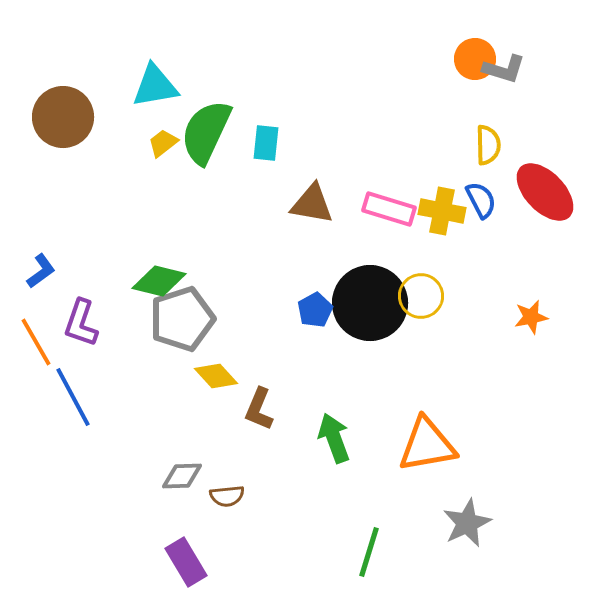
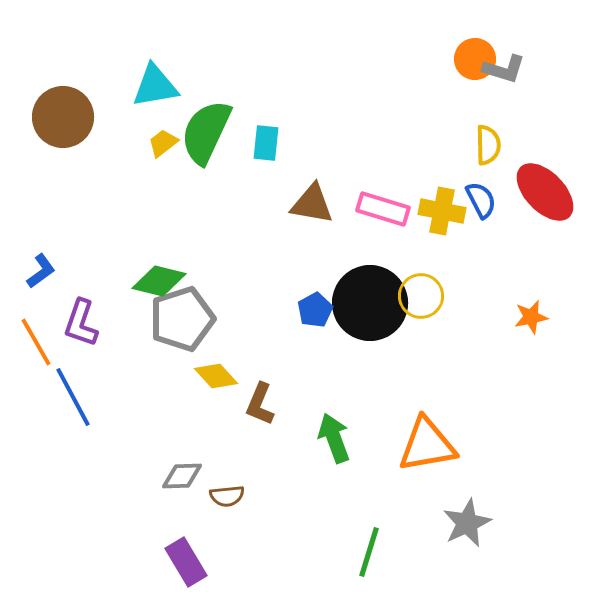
pink rectangle: moved 6 px left
brown L-shape: moved 1 px right, 5 px up
